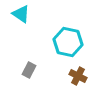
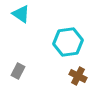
cyan hexagon: rotated 20 degrees counterclockwise
gray rectangle: moved 11 px left, 1 px down
